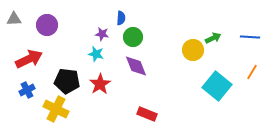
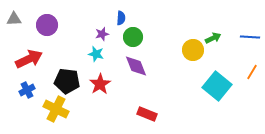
purple star: rotated 24 degrees counterclockwise
